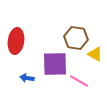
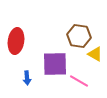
brown hexagon: moved 3 px right, 2 px up
blue arrow: rotated 104 degrees counterclockwise
